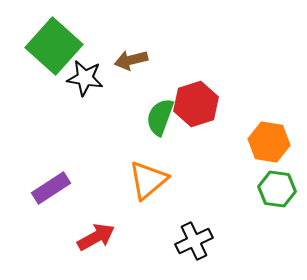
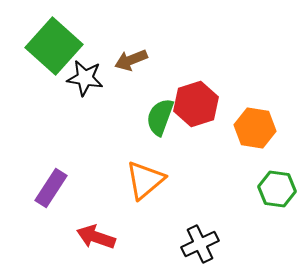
brown arrow: rotated 8 degrees counterclockwise
orange hexagon: moved 14 px left, 14 px up
orange triangle: moved 3 px left
purple rectangle: rotated 24 degrees counterclockwise
red arrow: rotated 132 degrees counterclockwise
black cross: moved 6 px right, 3 px down
